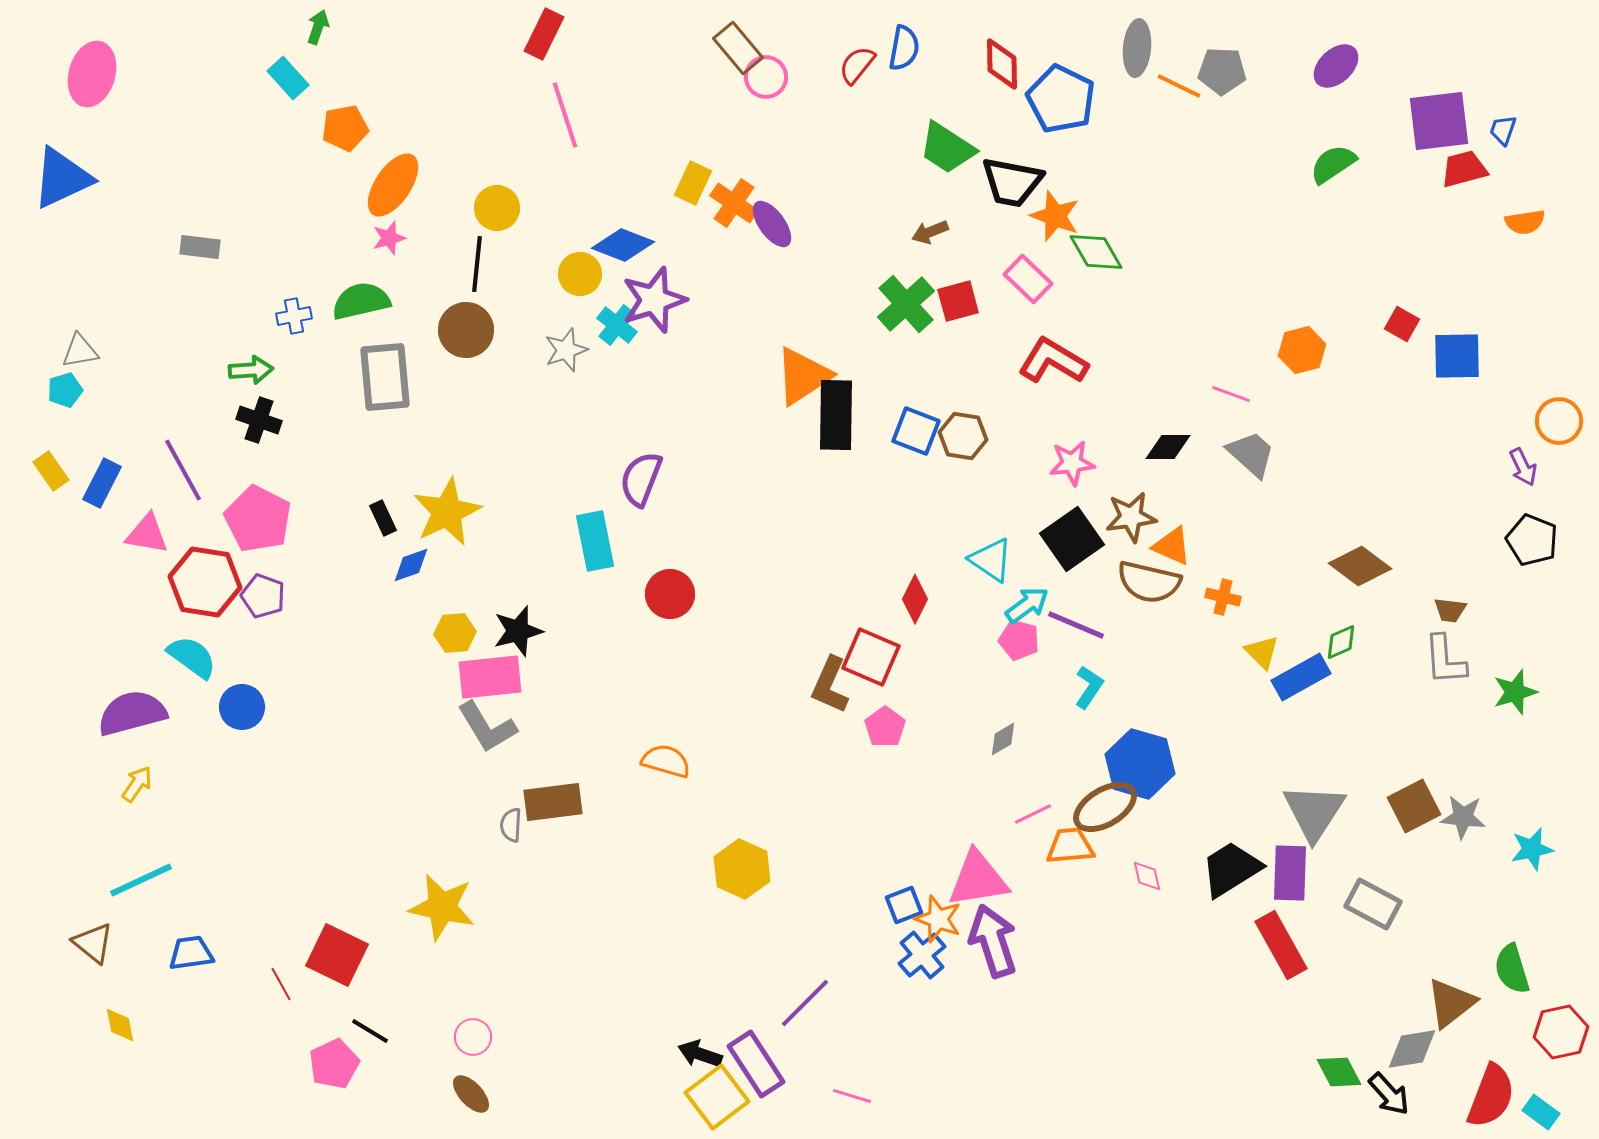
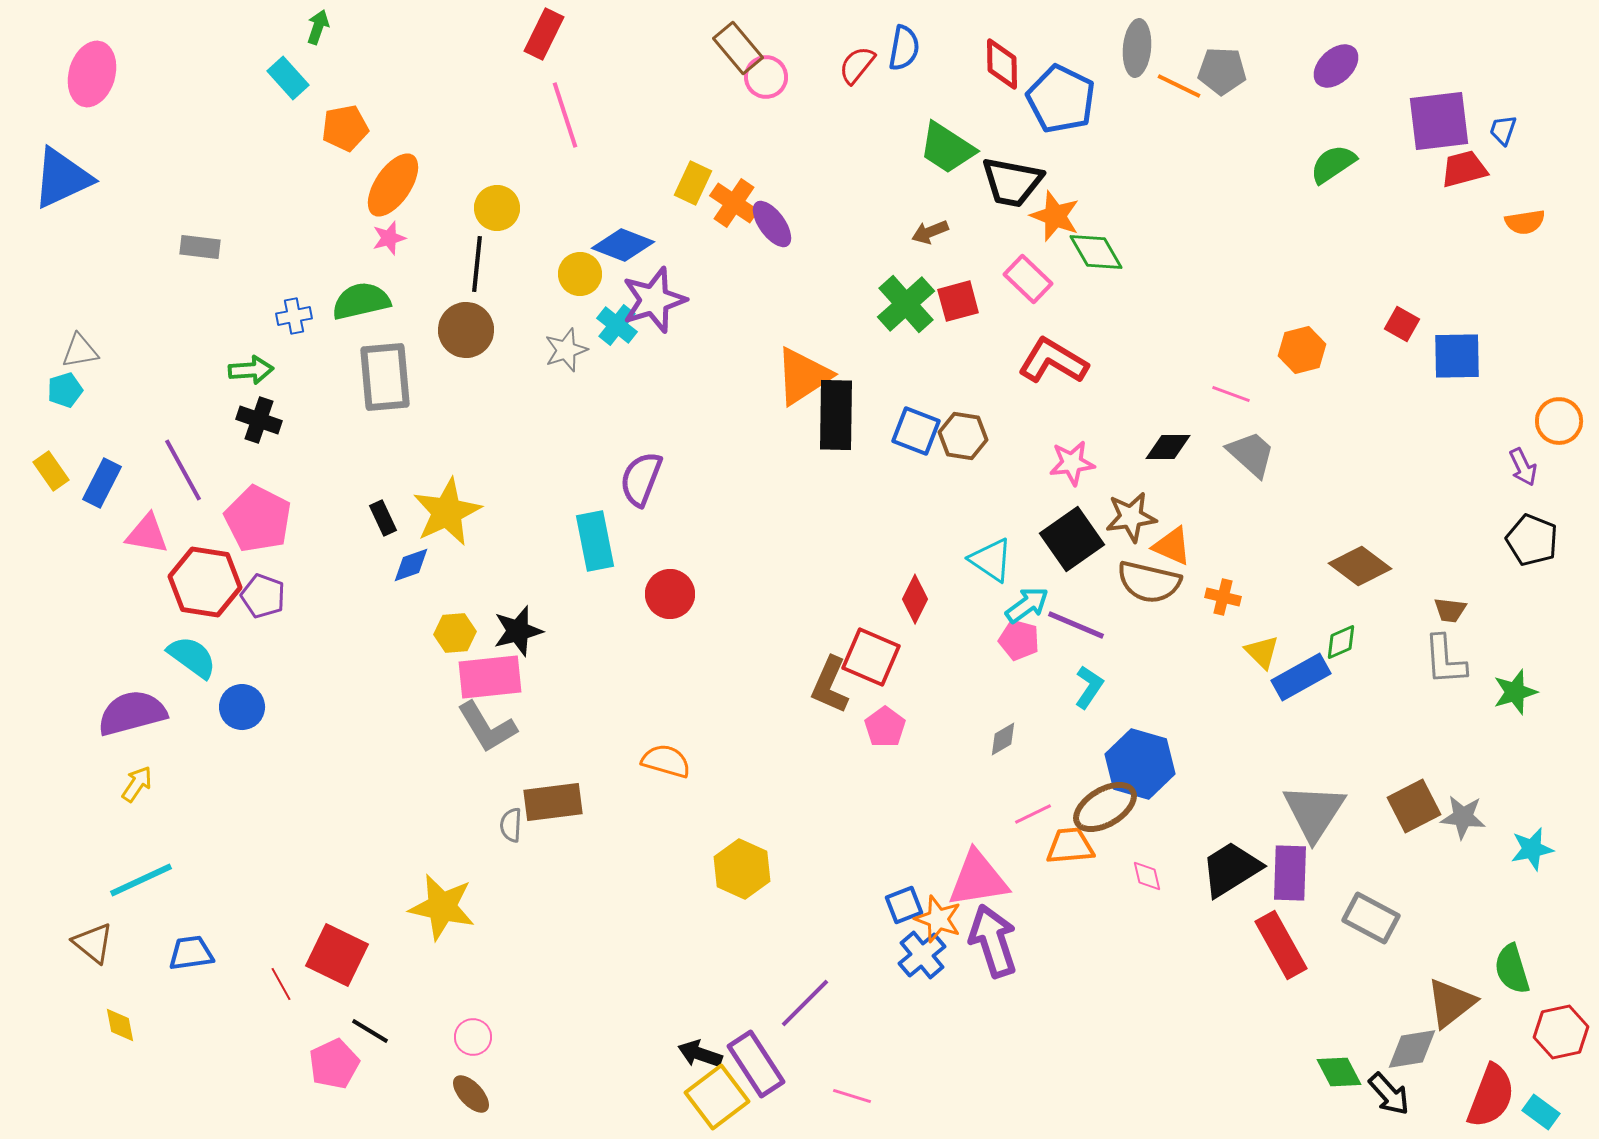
gray rectangle at (1373, 904): moved 2 px left, 14 px down
